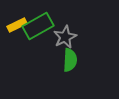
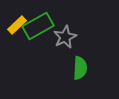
yellow rectangle: rotated 18 degrees counterclockwise
green semicircle: moved 10 px right, 8 px down
